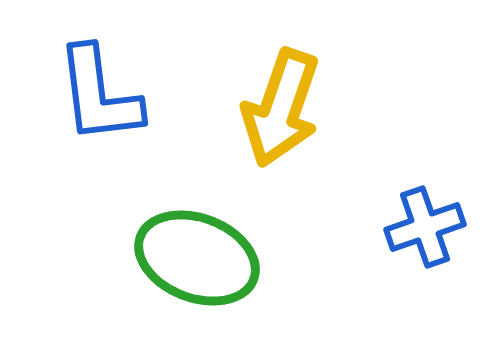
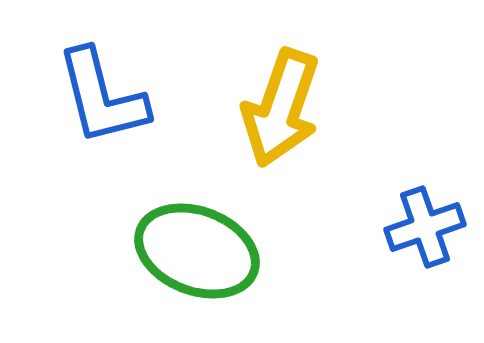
blue L-shape: moved 3 px right, 2 px down; rotated 7 degrees counterclockwise
green ellipse: moved 7 px up
